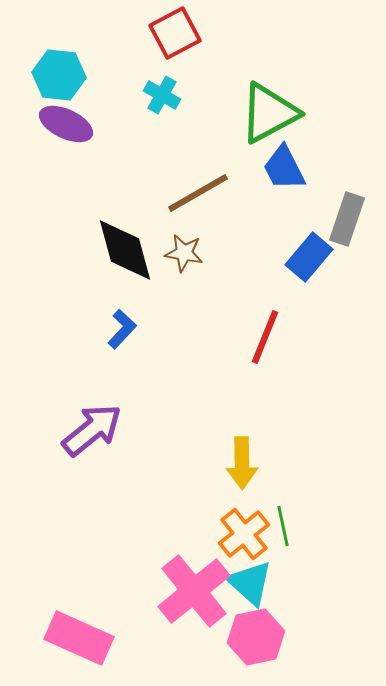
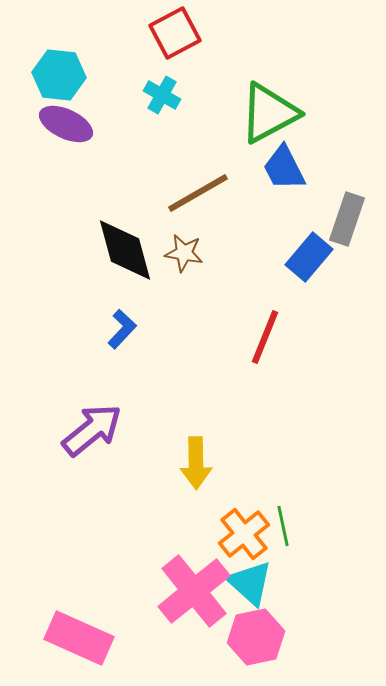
yellow arrow: moved 46 px left
